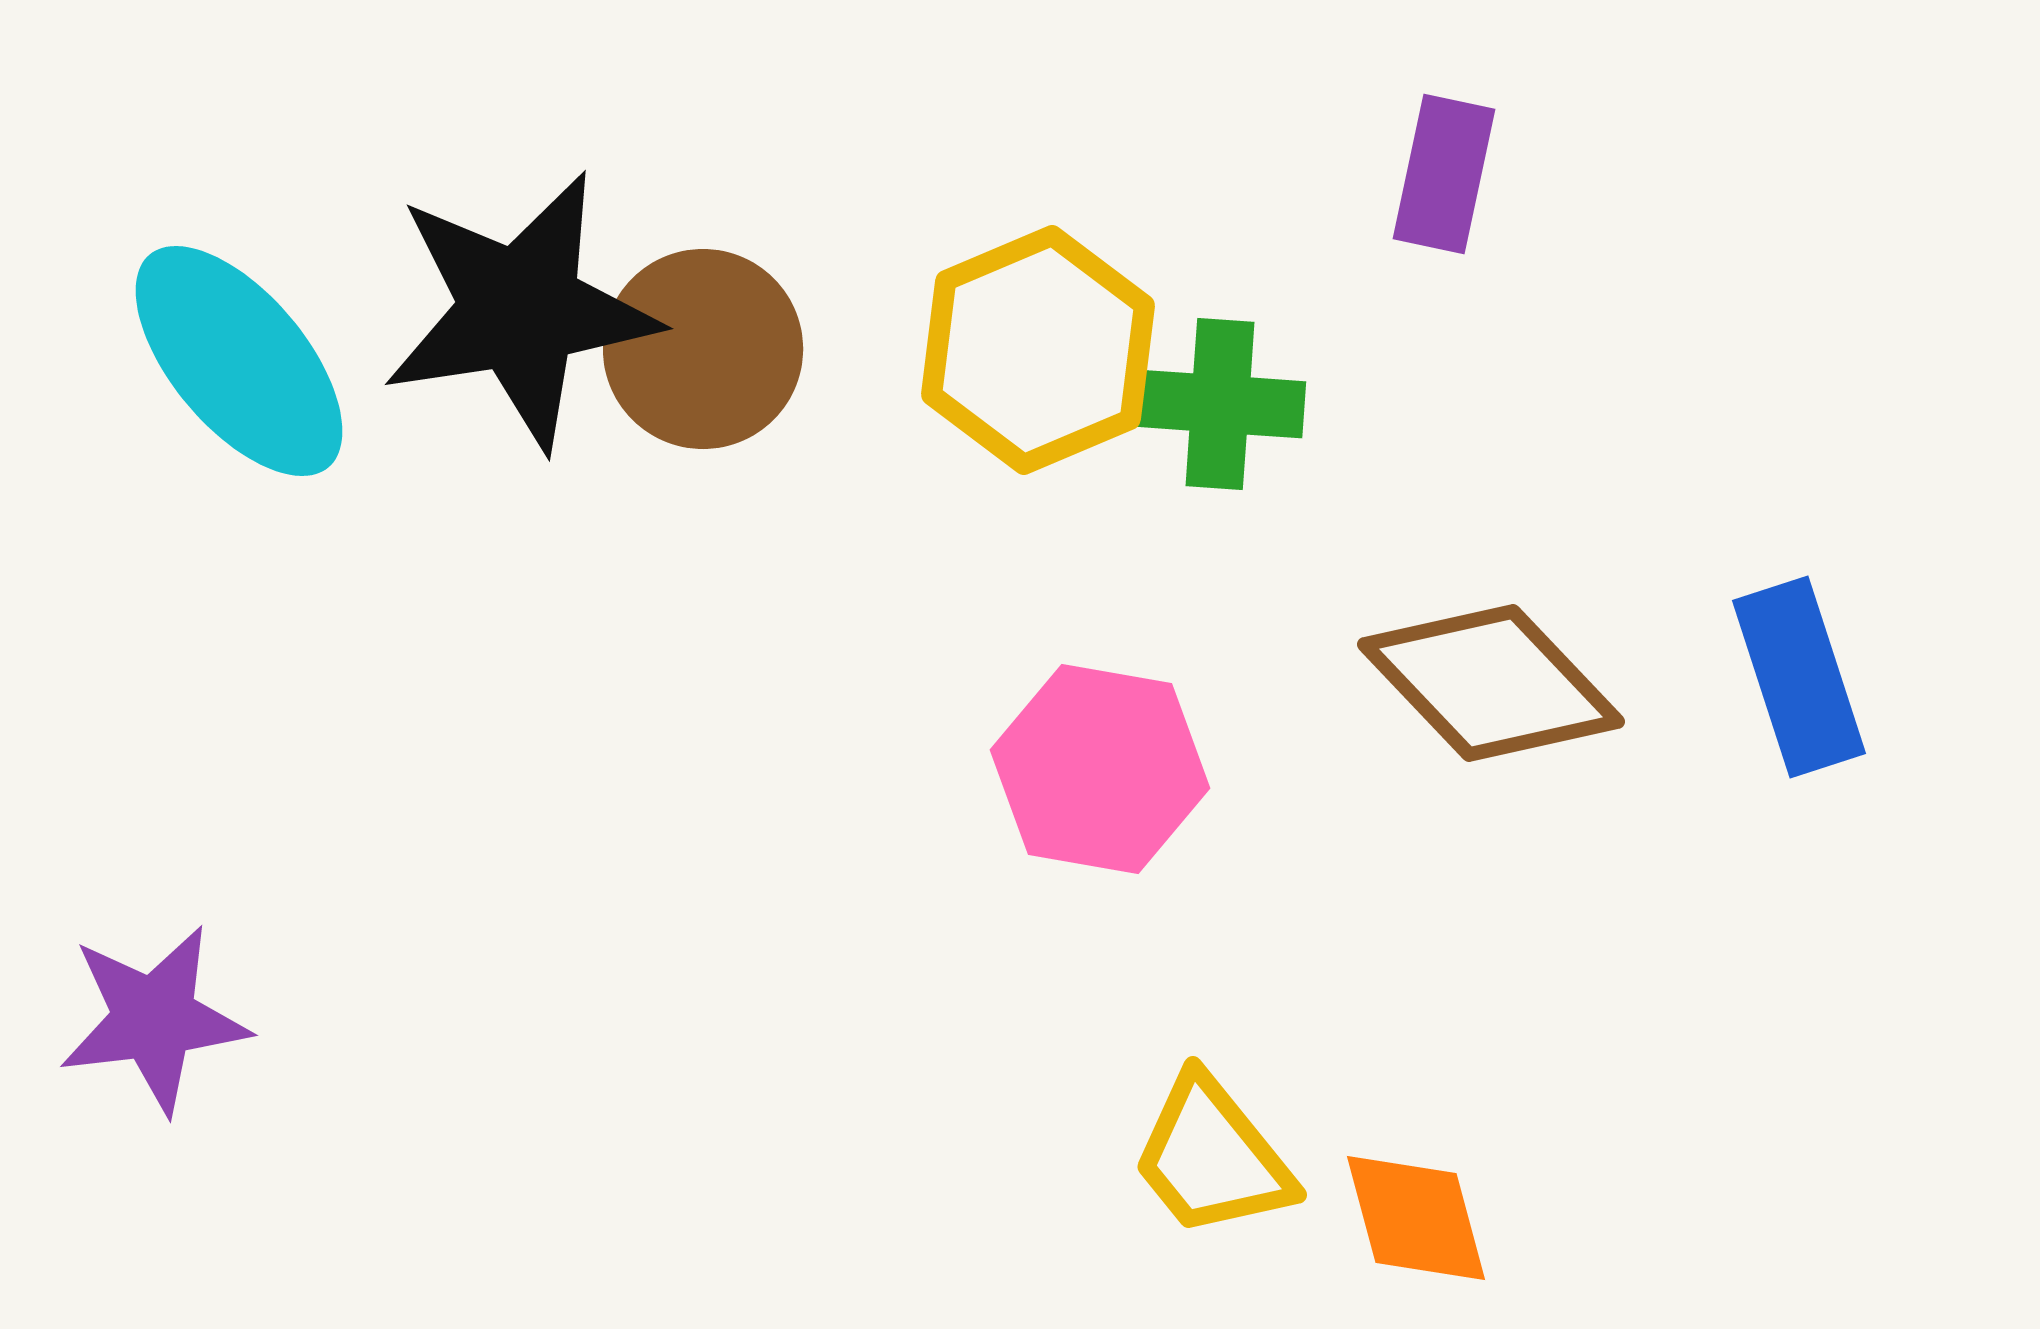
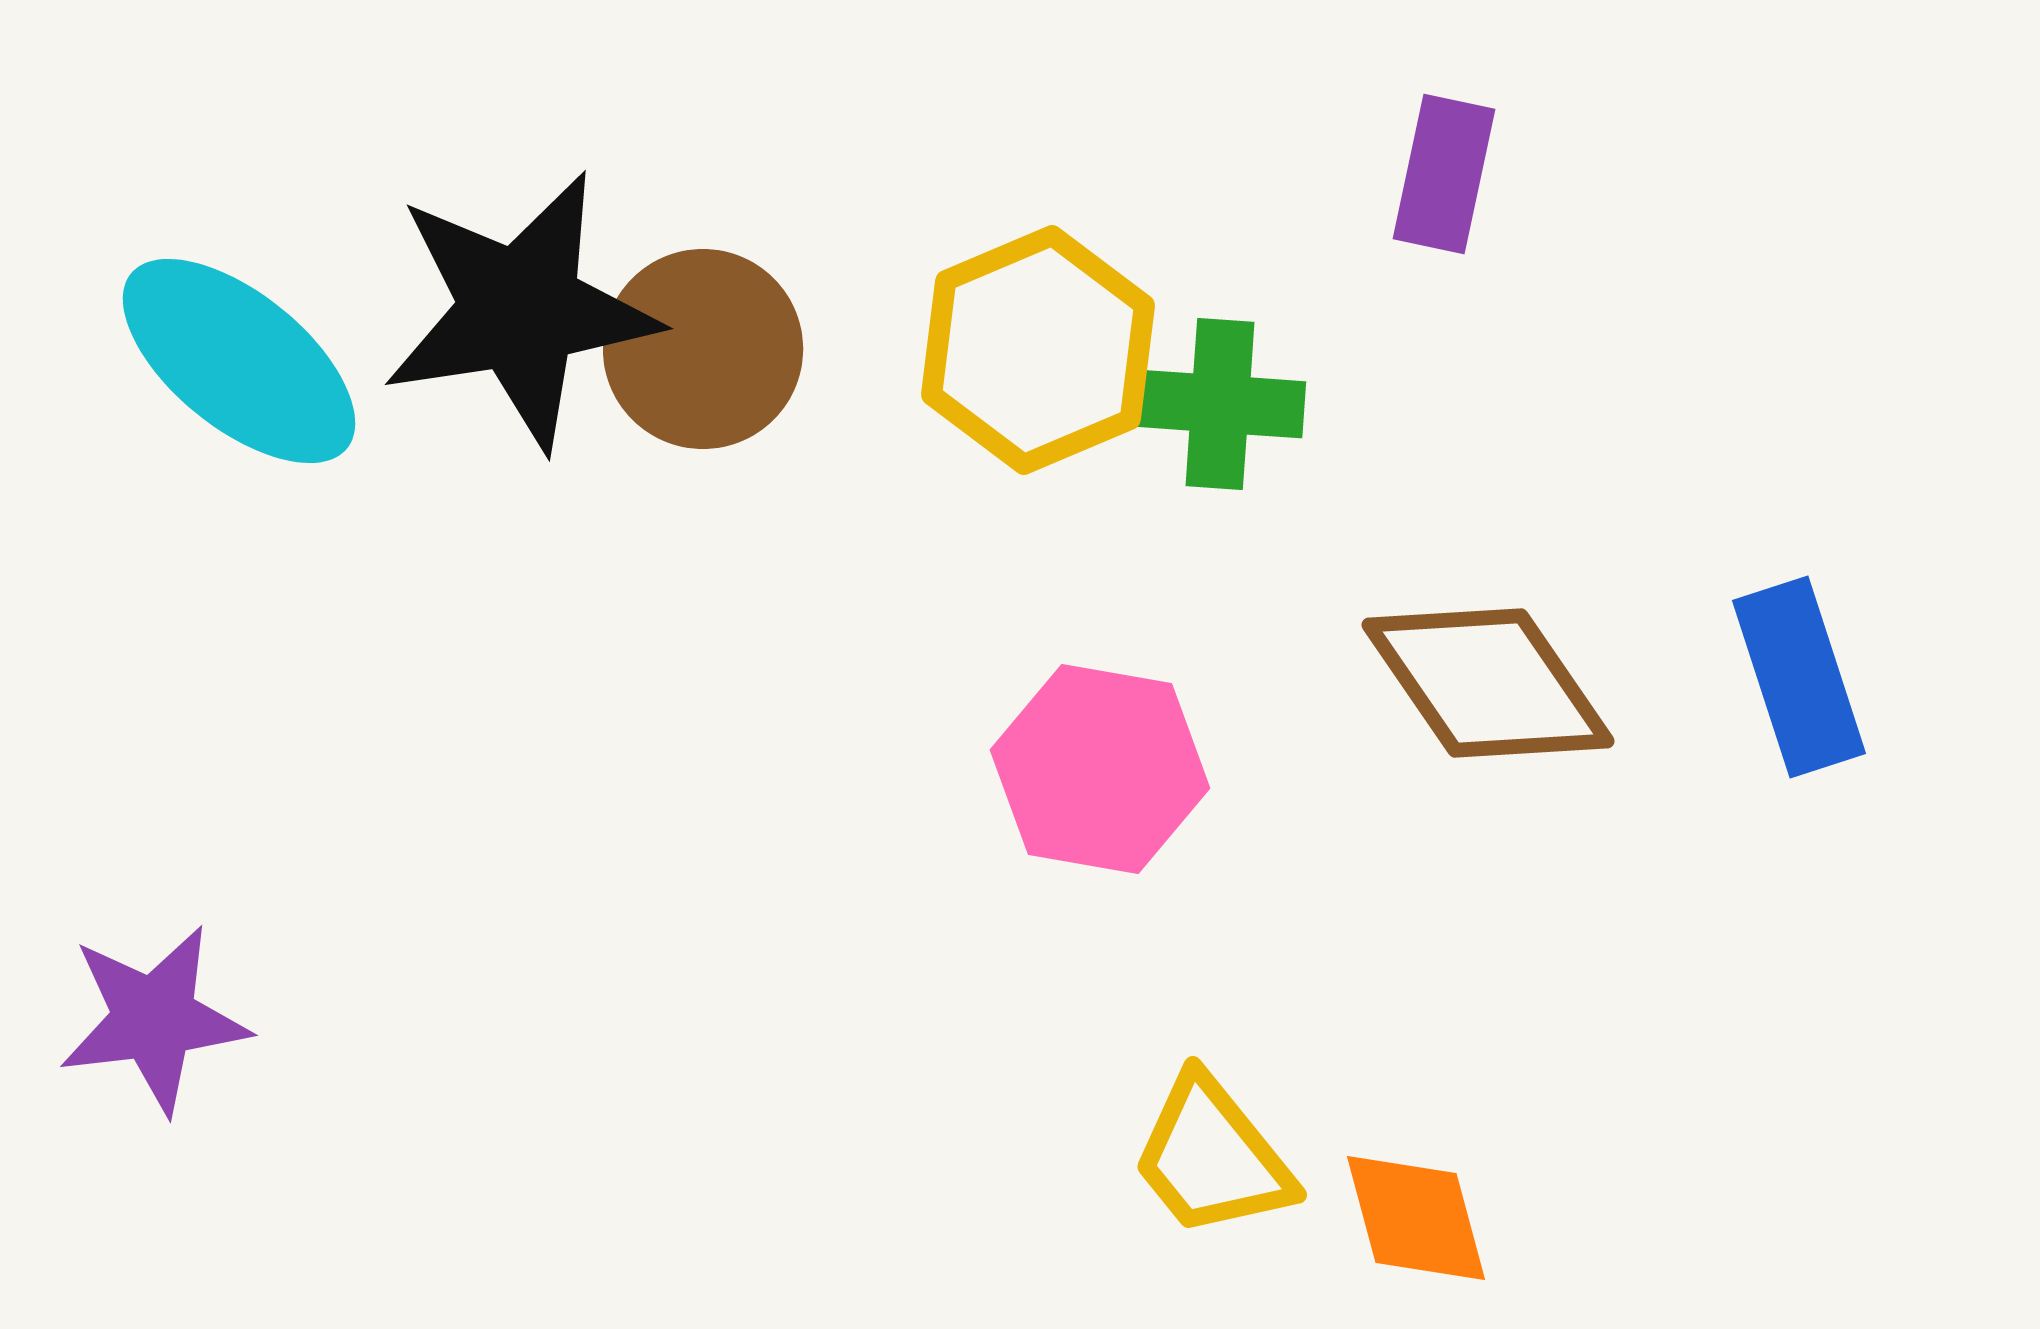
cyan ellipse: rotated 11 degrees counterclockwise
brown diamond: moved 3 px left; rotated 9 degrees clockwise
